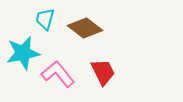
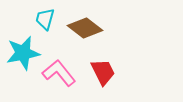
pink L-shape: moved 1 px right, 1 px up
